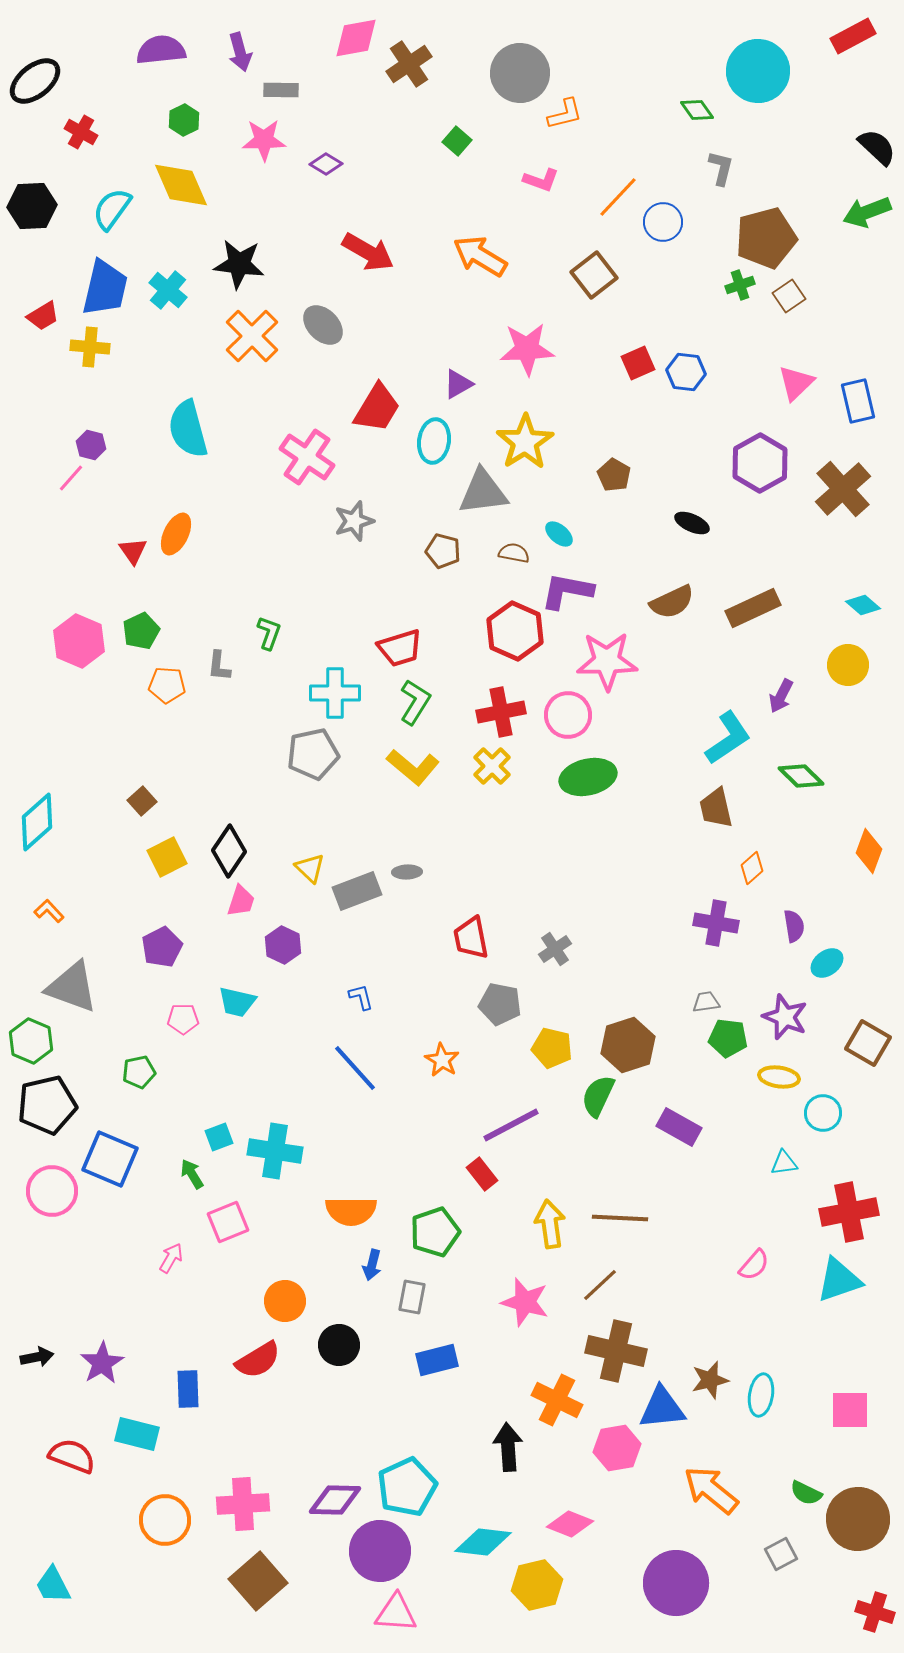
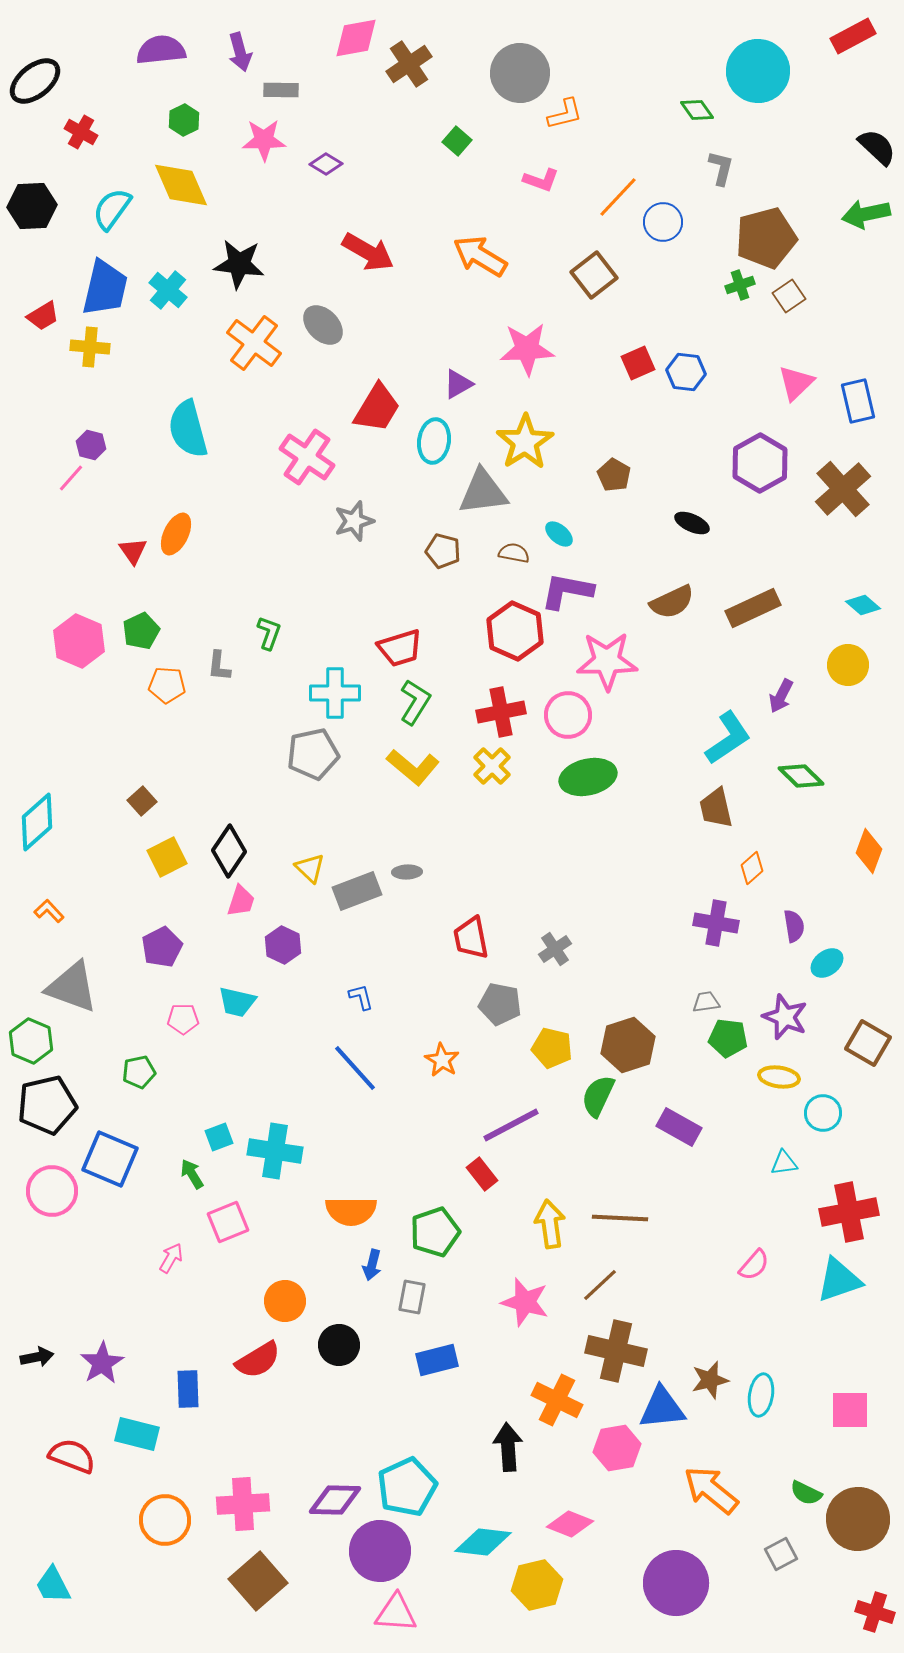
green arrow at (867, 212): moved 1 px left, 2 px down; rotated 9 degrees clockwise
orange cross at (252, 336): moved 2 px right, 7 px down; rotated 8 degrees counterclockwise
